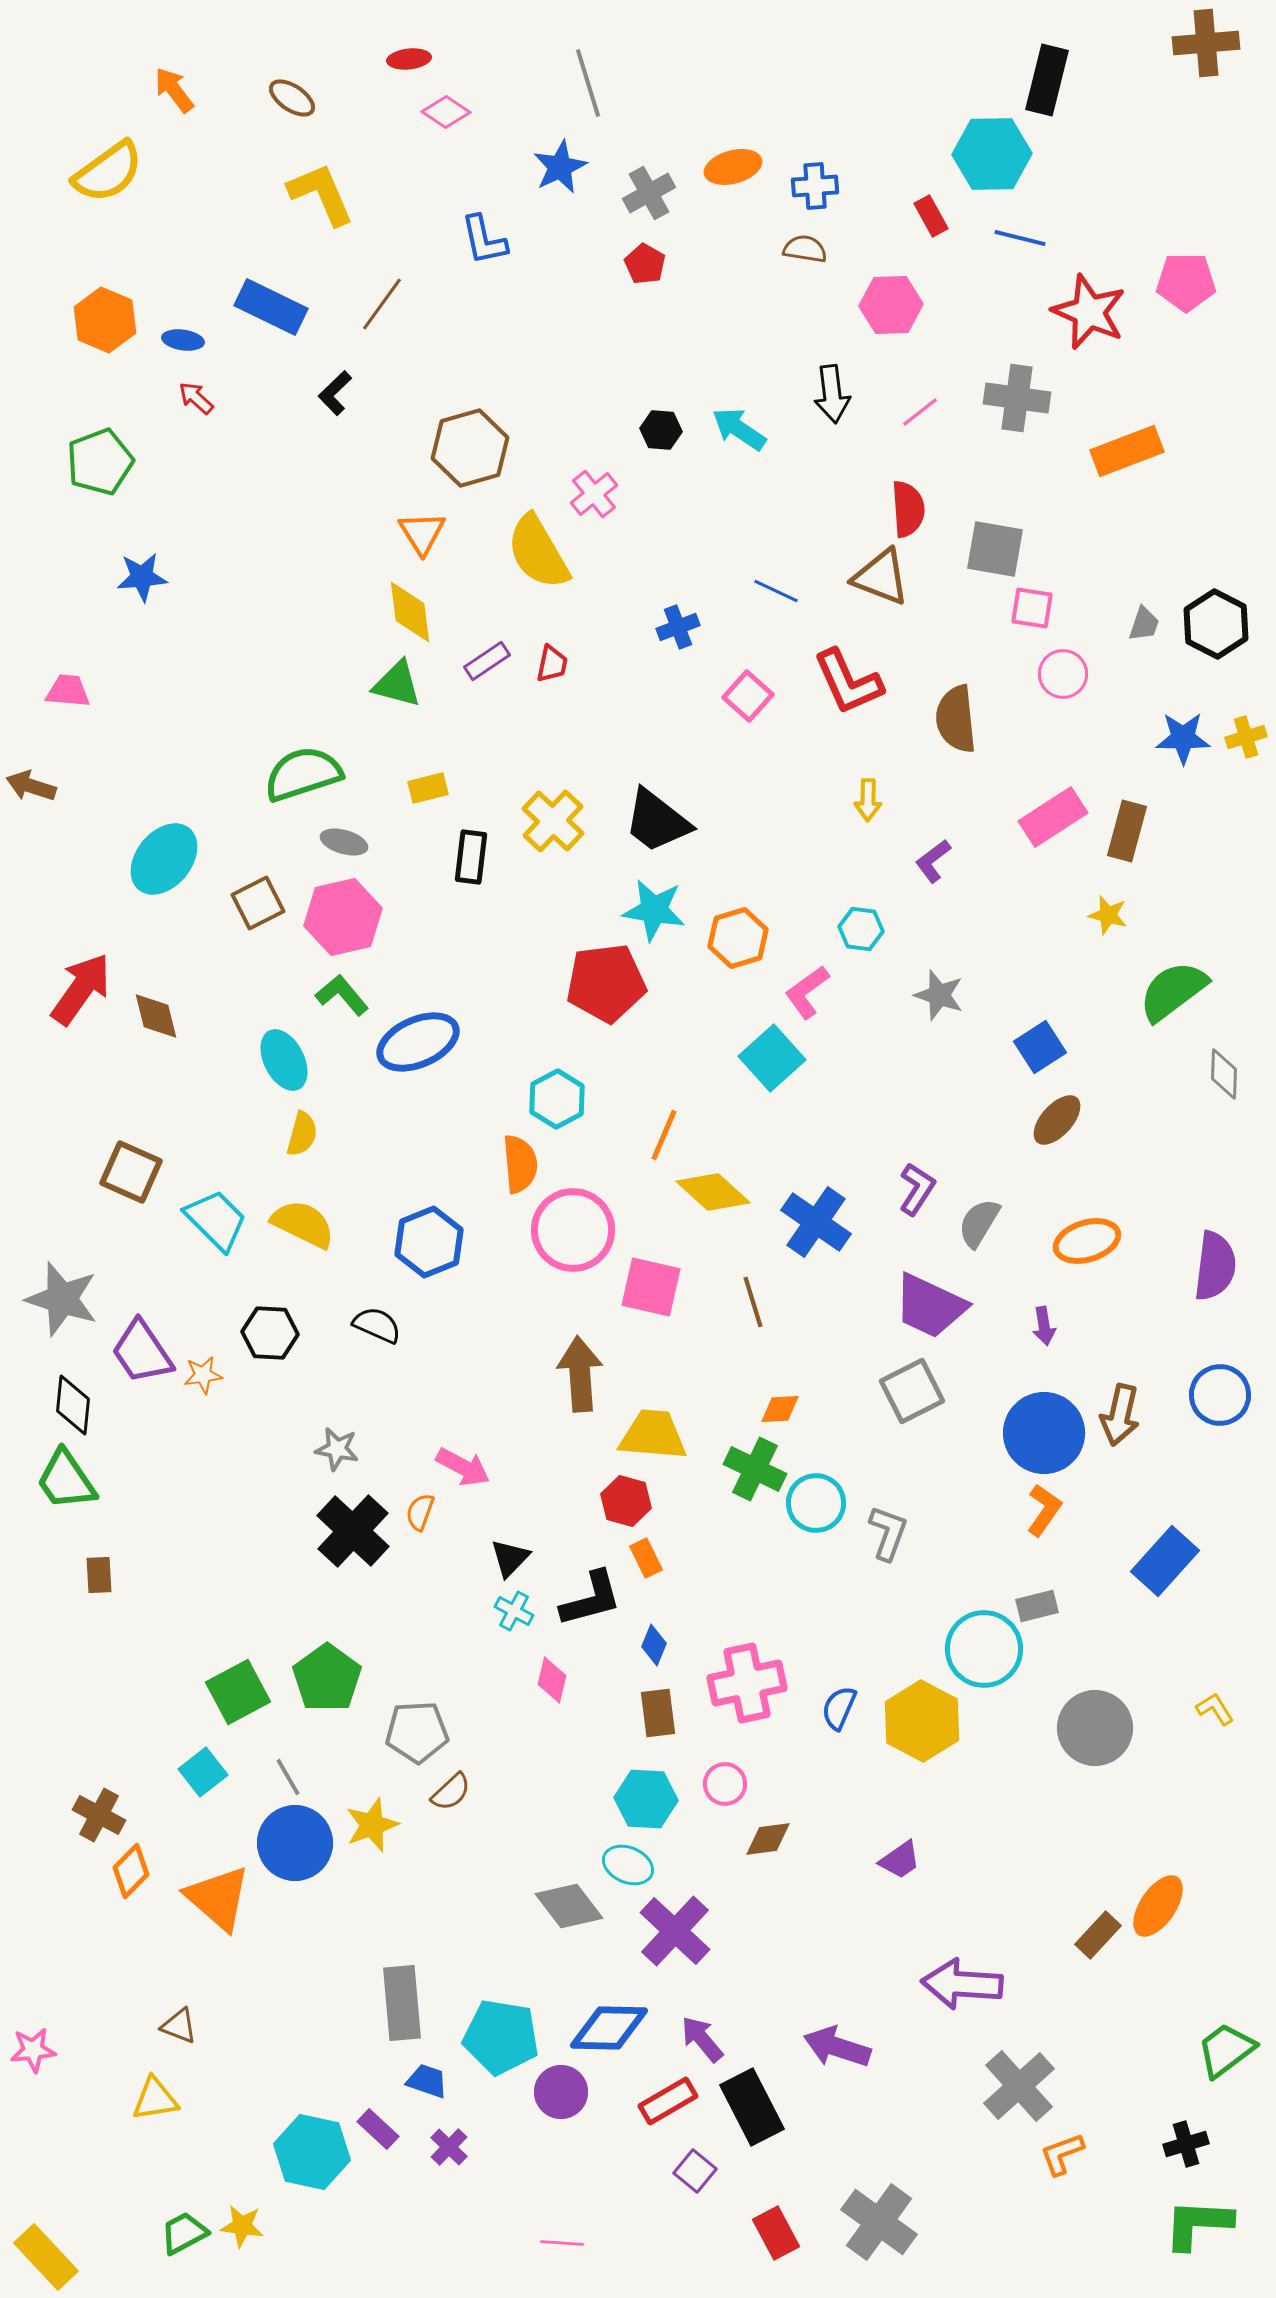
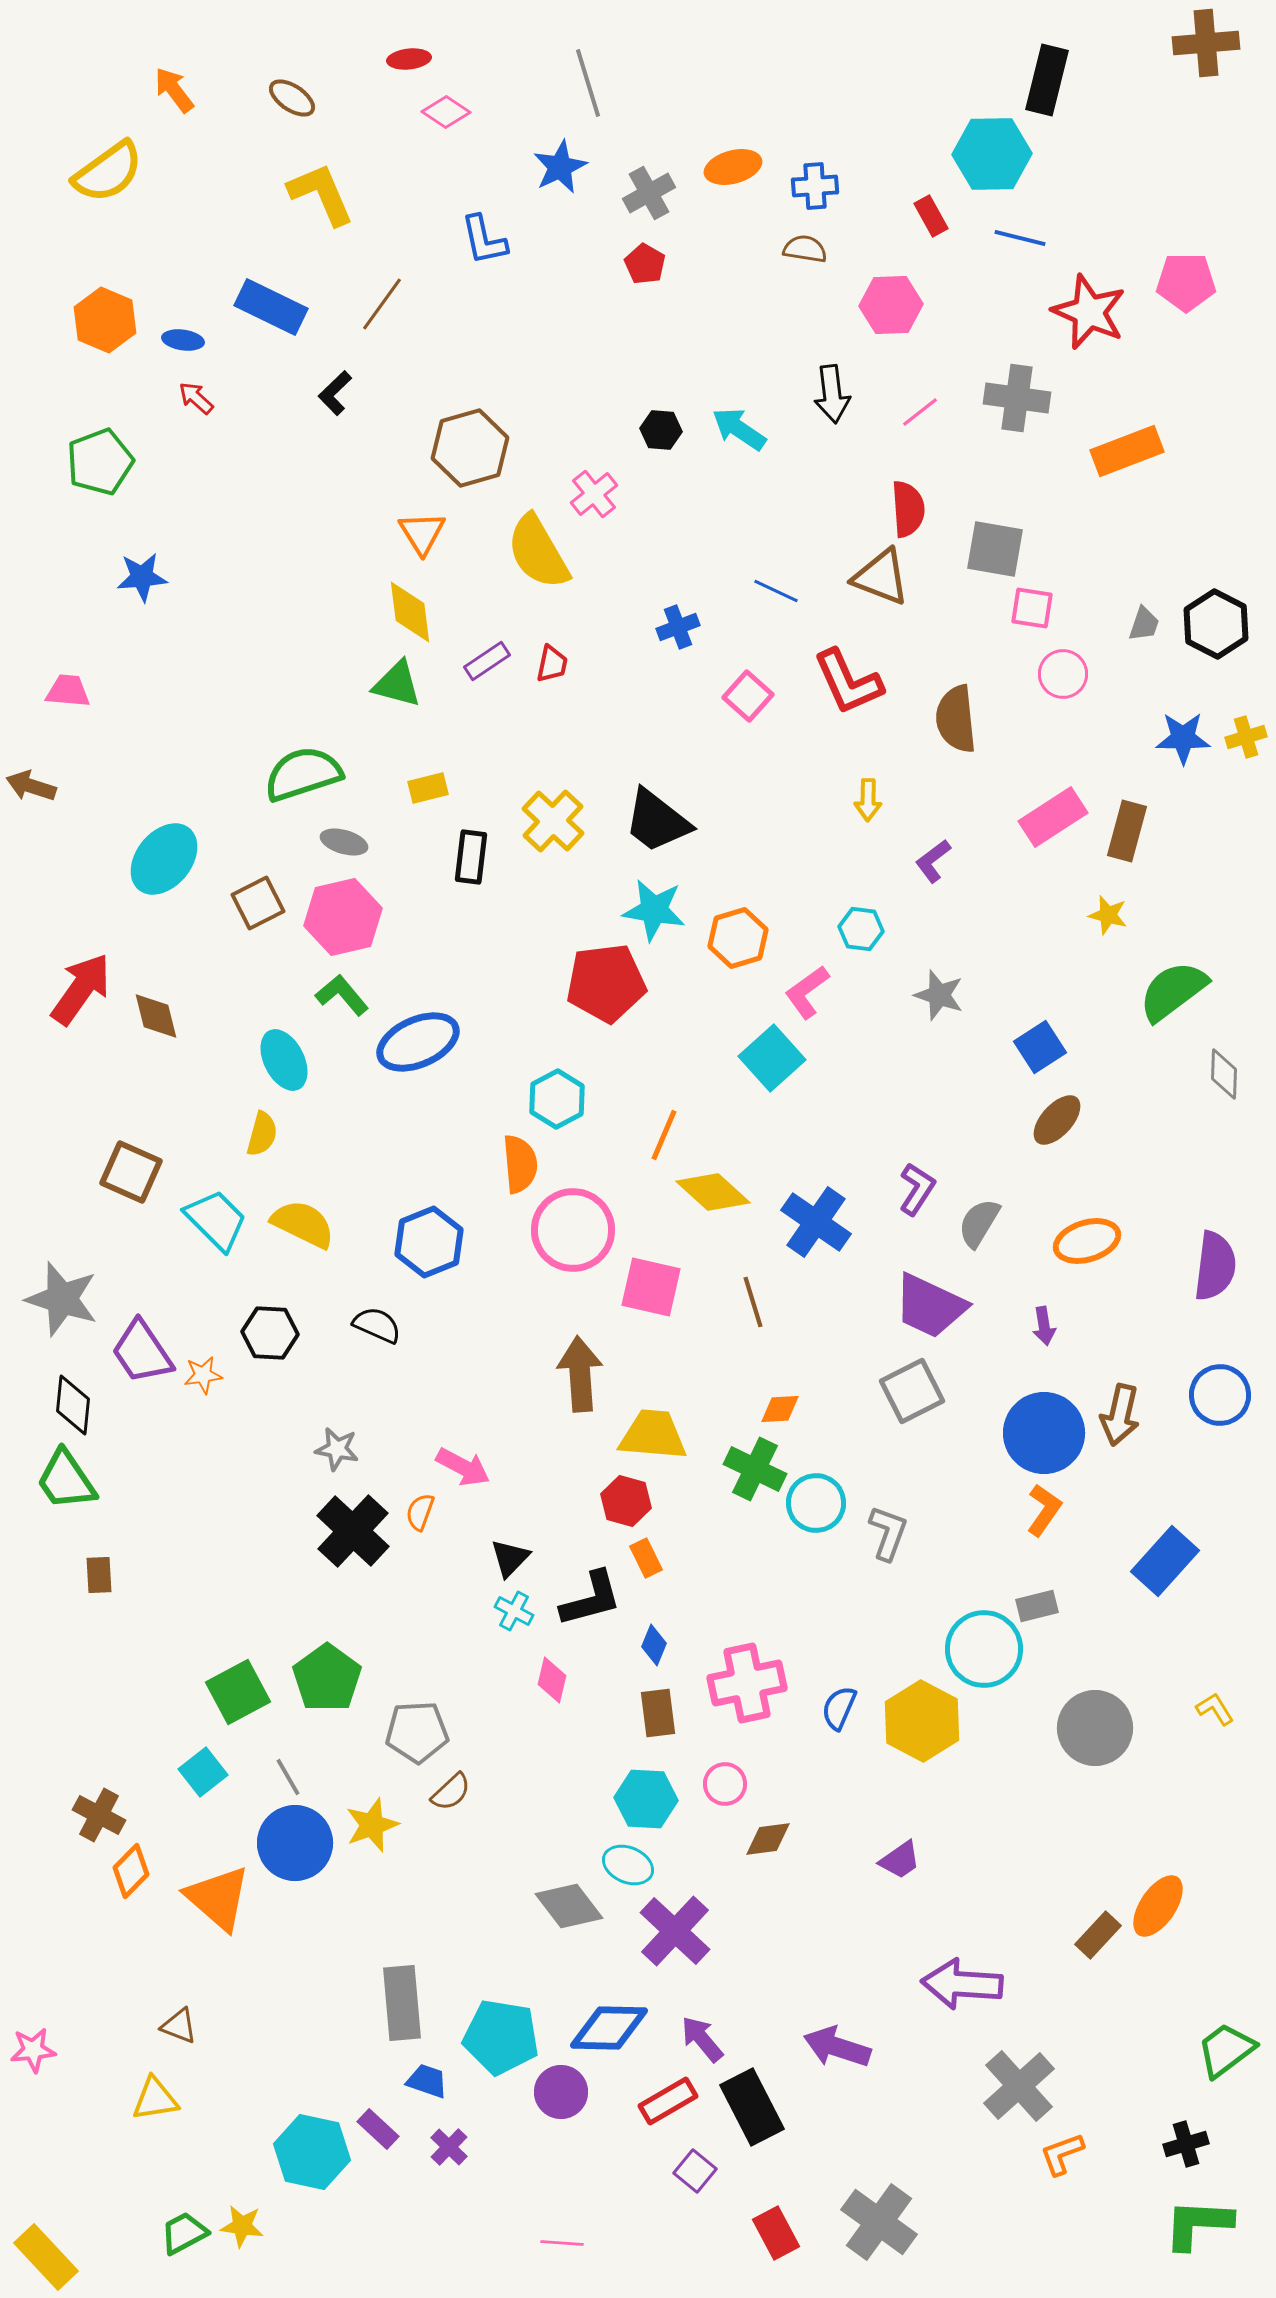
yellow semicircle at (302, 1134): moved 40 px left
